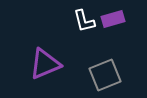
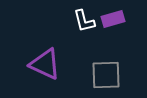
purple triangle: rotated 48 degrees clockwise
gray square: moved 1 px right; rotated 20 degrees clockwise
